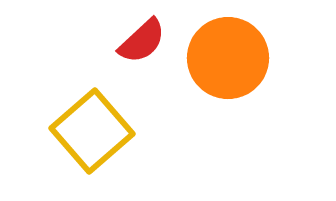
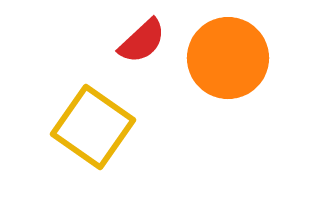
yellow square: moved 1 px right, 4 px up; rotated 14 degrees counterclockwise
